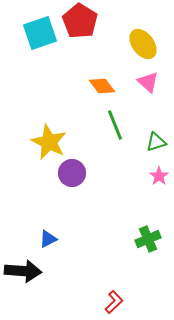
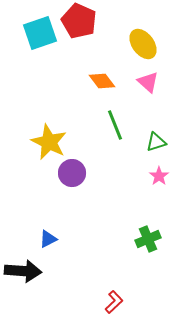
red pentagon: moved 1 px left; rotated 8 degrees counterclockwise
orange diamond: moved 5 px up
